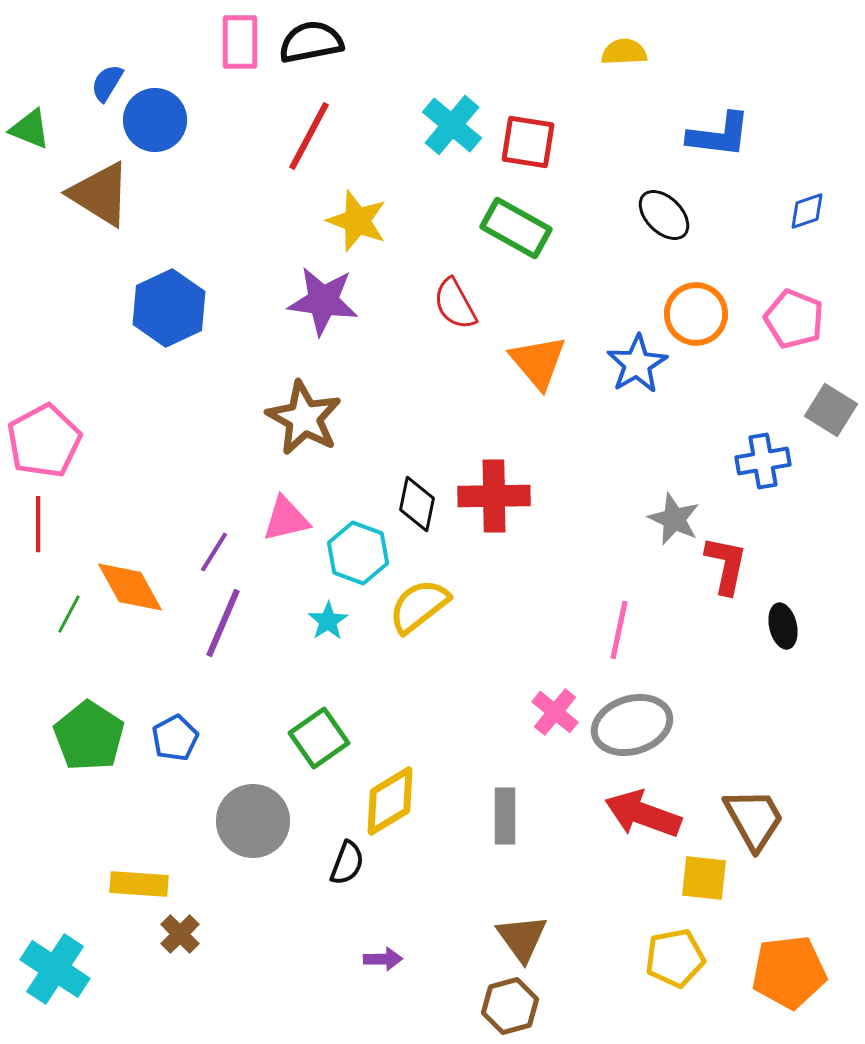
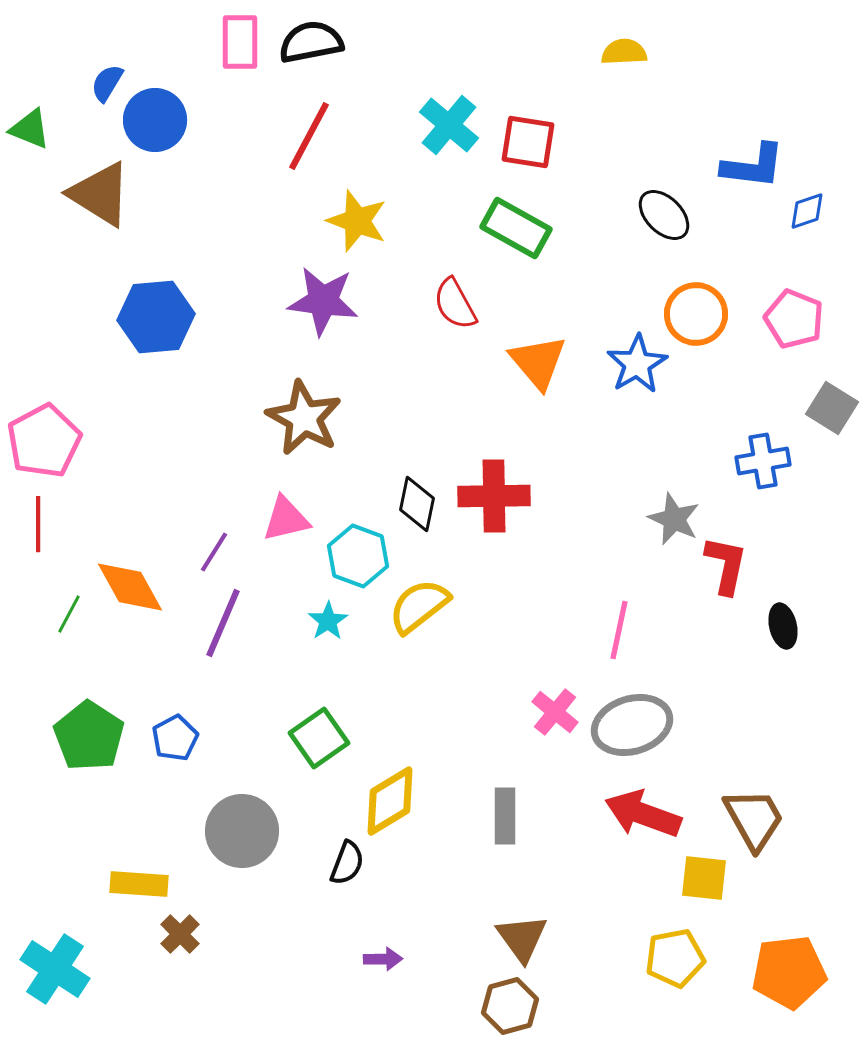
cyan cross at (452, 125): moved 3 px left
blue L-shape at (719, 135): moved 34 px right, 31 px down
blue hexagon at (169, 308): moved 13 px left, 9 px down; rotated 20 degrees clockwise
gray square at (831, 410): moved 1 px right, 2 px up
cyan hexagon at (358, 553): moved 3 px down
gray circle at (253, 821): moved 11 px left, 10 px down
